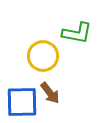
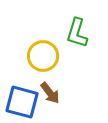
green L-shape: rotated 96 degrees clockwise
blue square: rotated 16 degrees clockwise
